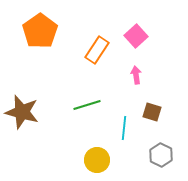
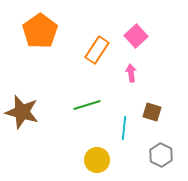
pink arrow: moved 5 px left, 2 px up
